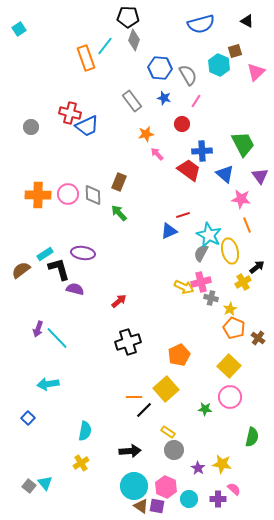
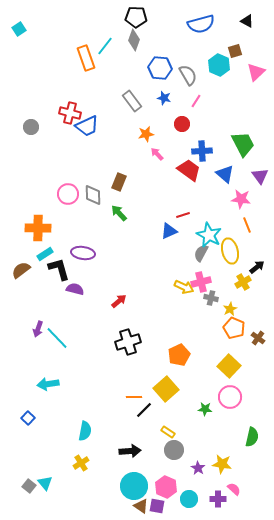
black pentagon at (128, 17): moved 8 px right
orange cross at (38, 195): moved 33 px down
